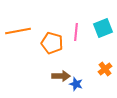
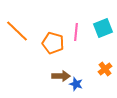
orange line: moved 1 px left; rotated 55 degrees clockwise
orange pentagon: moved 1 px right
